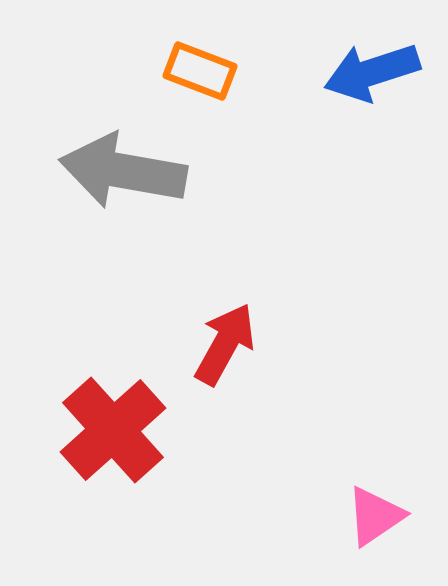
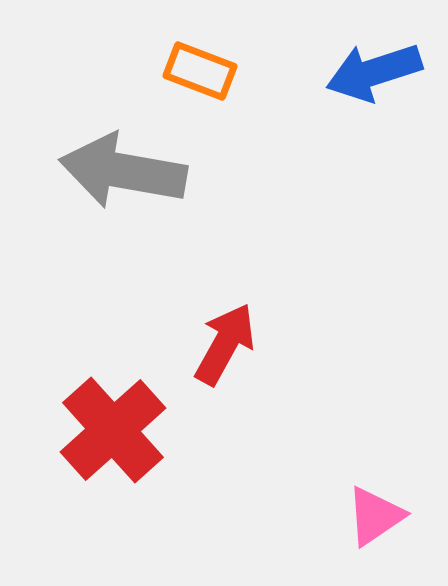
blue arrow: moved 2 px right
